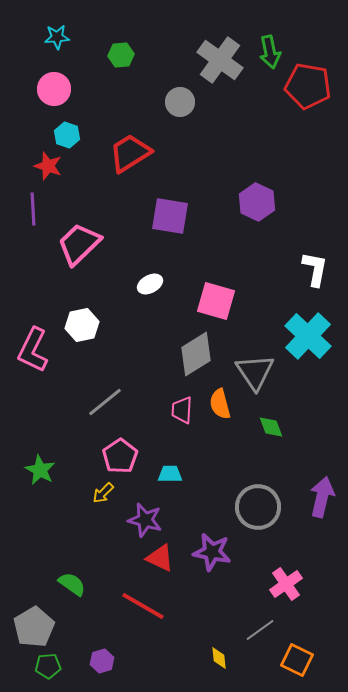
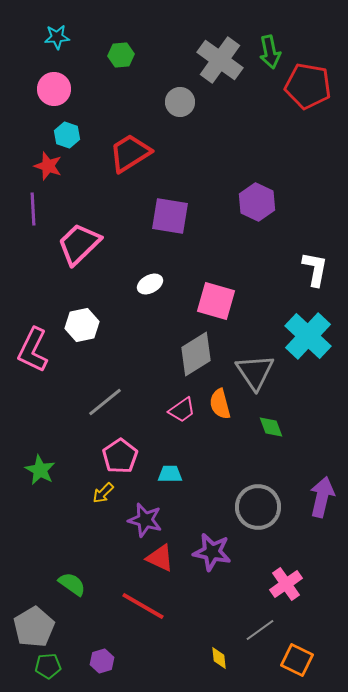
pink trapezoid at (182, 410): rotated 128 degrees counterclockwise
